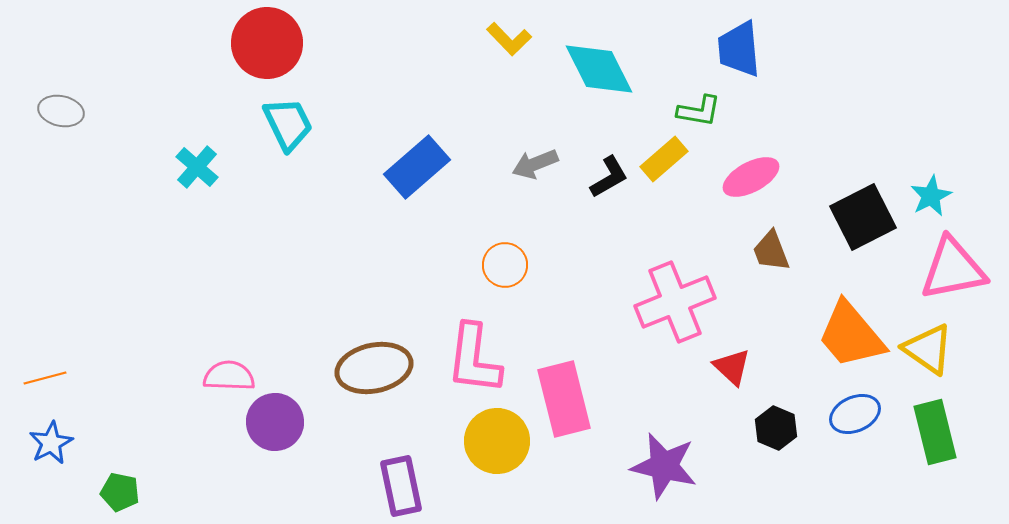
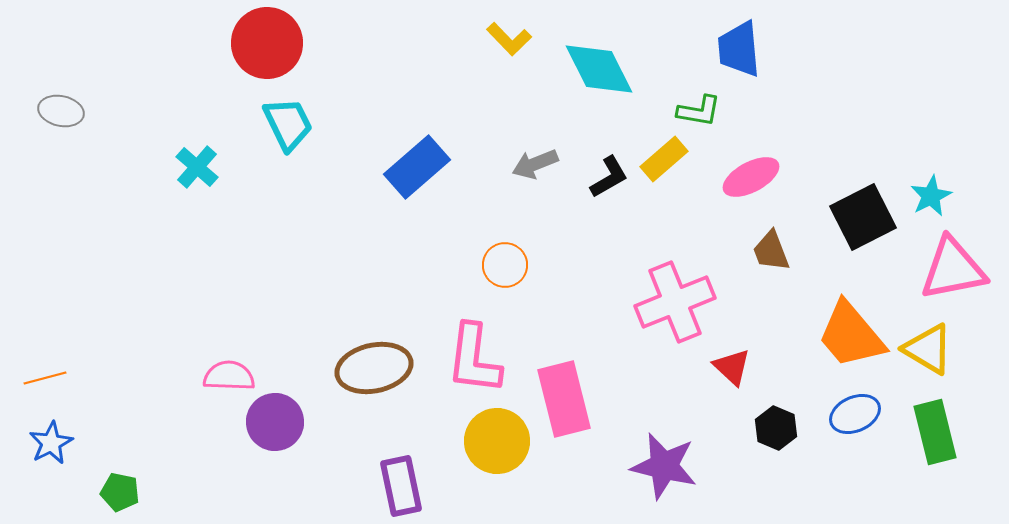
yellow triangle: rotated 4 degrees counterclockwise
